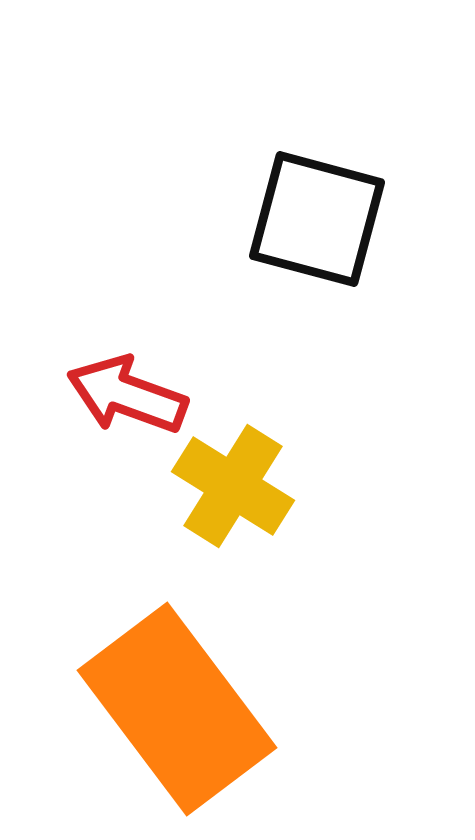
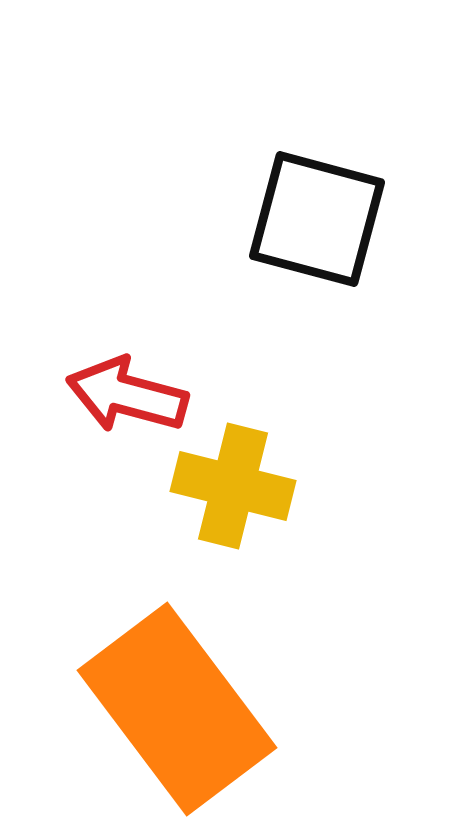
red arrow: rotated 5 degrees counterclockwise
yellow cross: rotated 18 degrees counterclockwise
